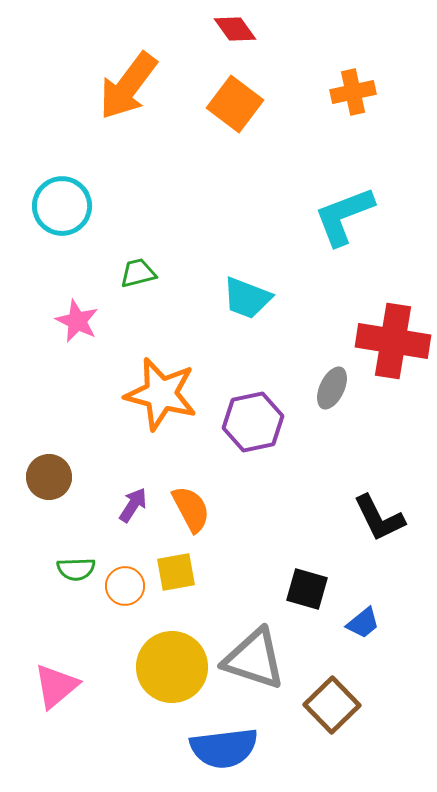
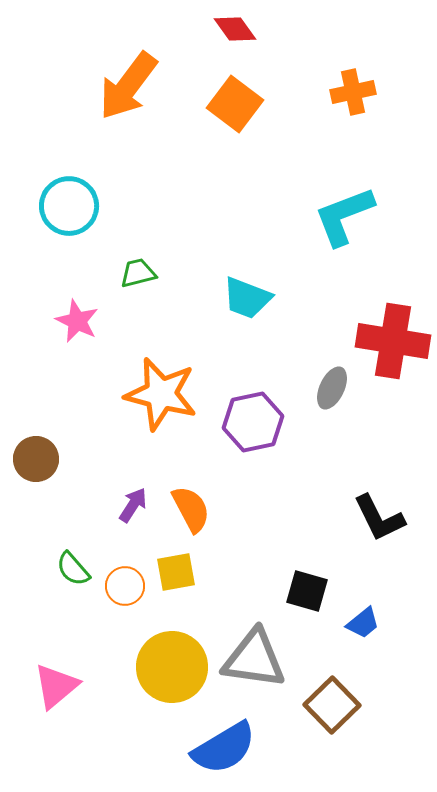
cyan circle: moved 7 px right
brown circle: moved 13 px left, 18 px up
green semicircle: moved 3 px left; rotated 51 degrees clockwise
black square: moved 2 px down
gray triangle: rotated 10 degrees counterclockwise
blue semicircle: rotated 24 degrees counterclockwise
